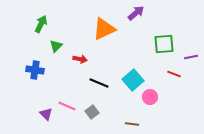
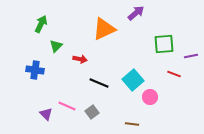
purple line: moved 1 px up
